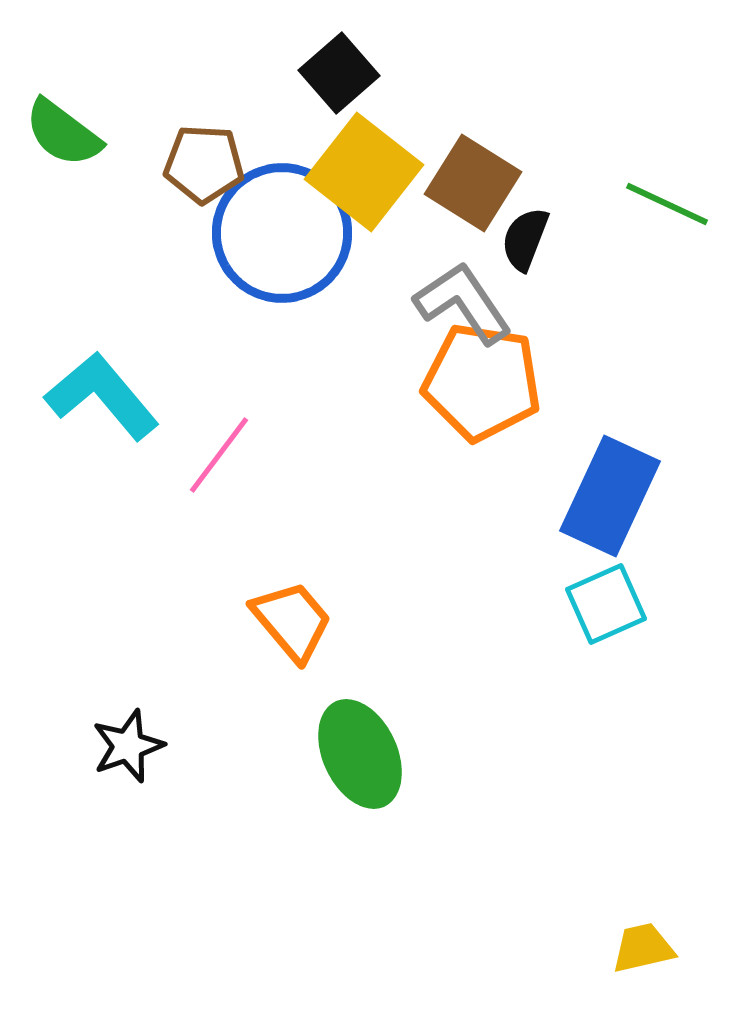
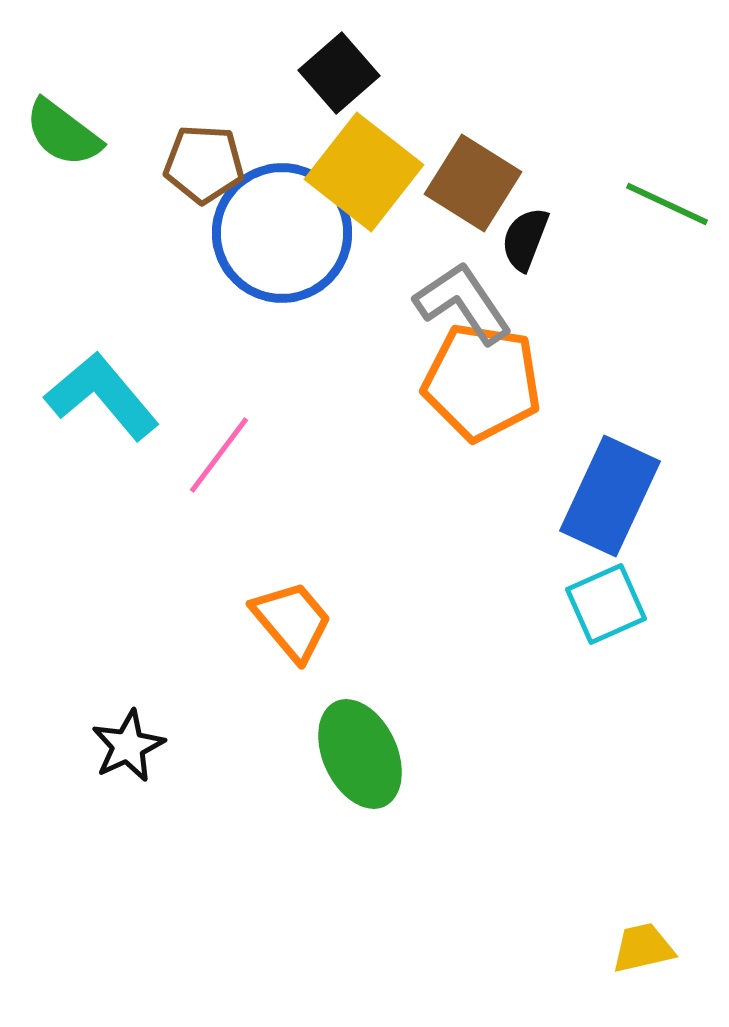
black star: rotated 6 degrees counterclockwise
